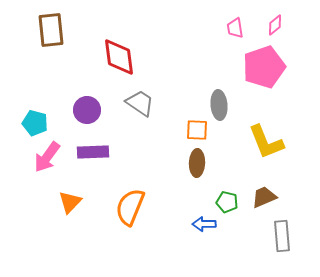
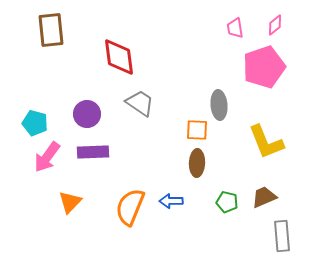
purple circle: moved 4 px down
blue arrow: moved 33 px left, 23 px up
